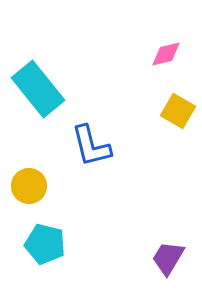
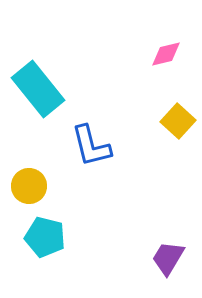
yellow square: moved 10 px down; rotated 12 degrees clockwise
cyan pentagon: moved 7 px up
